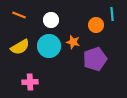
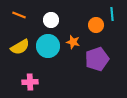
cyan circle: moved 1 px left
purple pentagon: moved 2 px right
